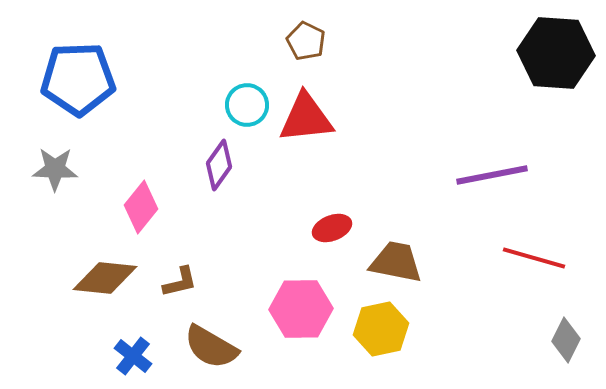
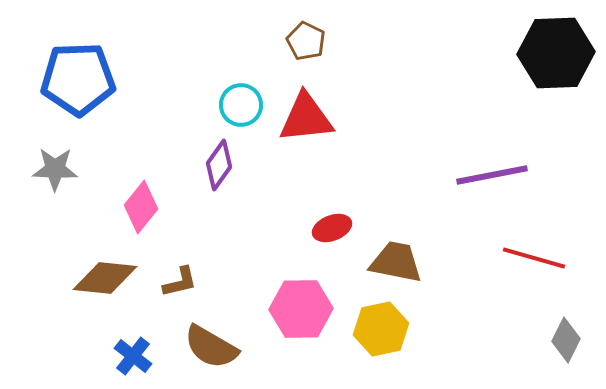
black hexagon: rotated 6 degrees counterclockwise
cyan circle: moved 6 px left
